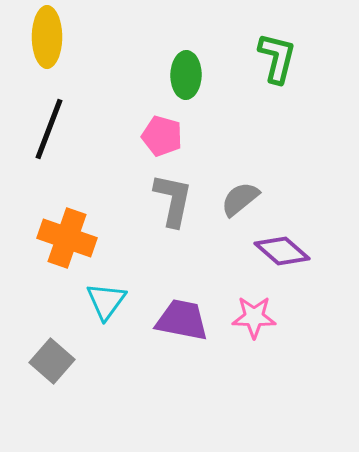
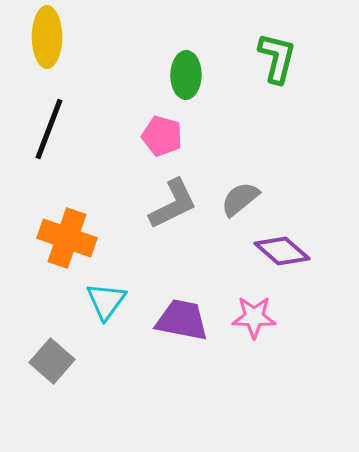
gray L-shape: moved 4 px down; rotated 52 degrees clockwise
